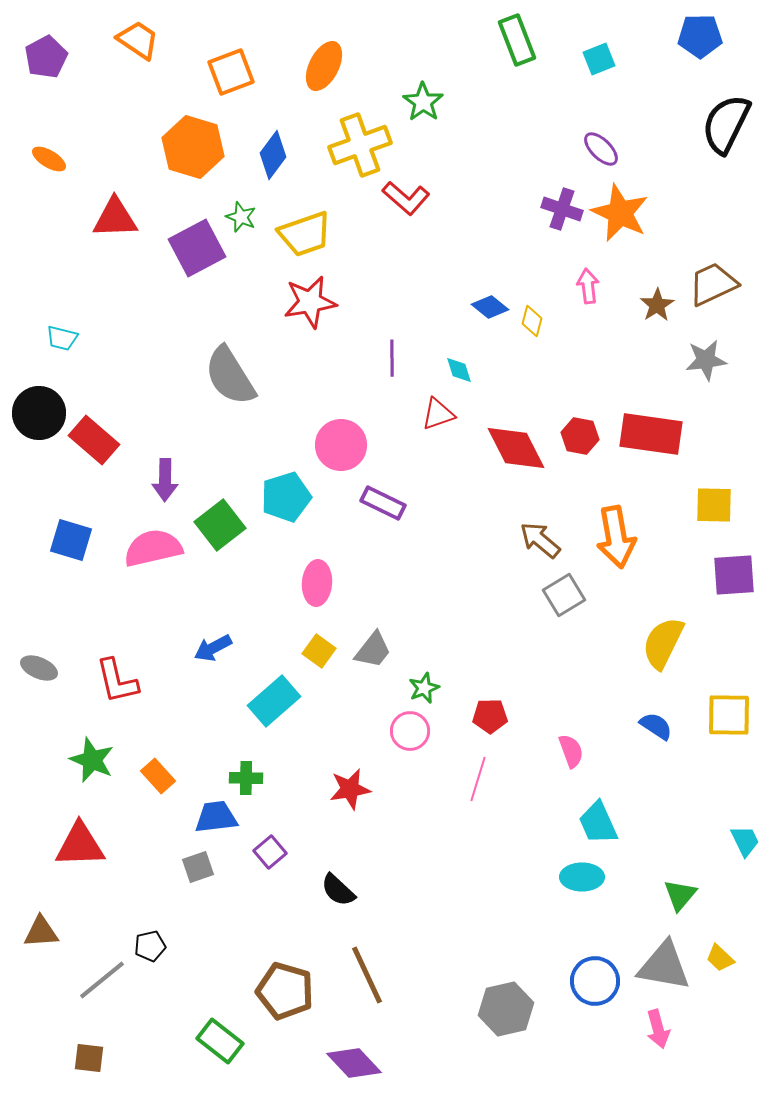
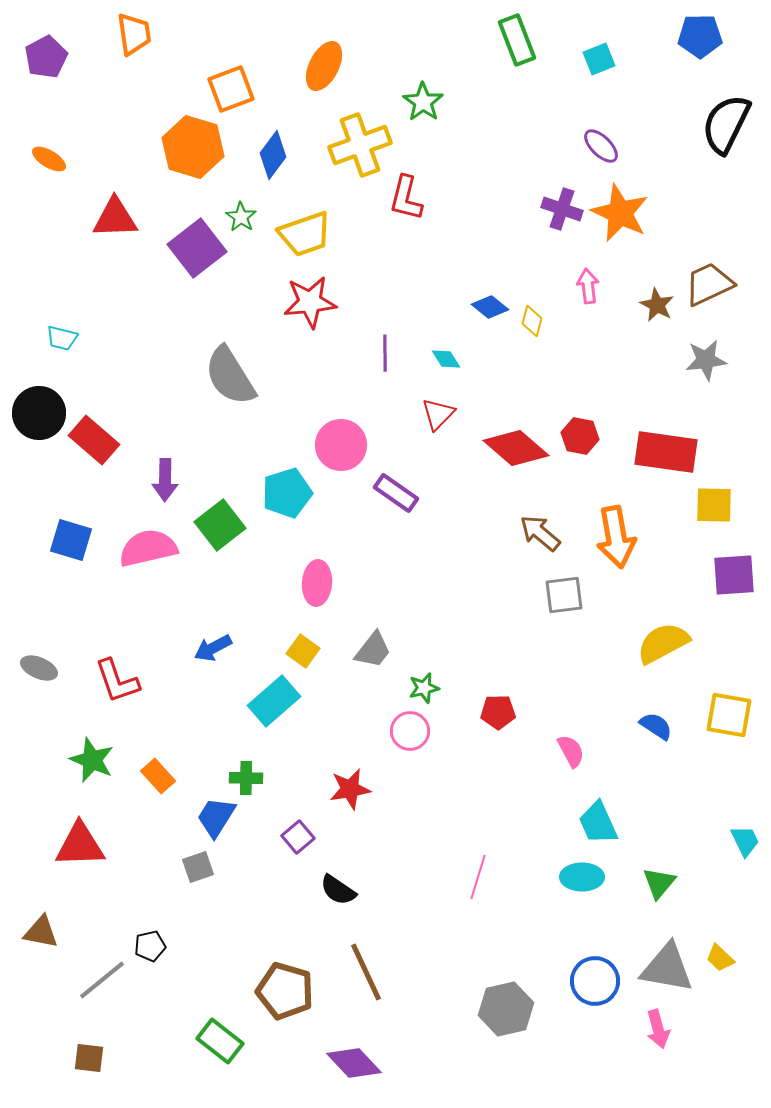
orange trapezoid at (138, 40): moved 4 px left, 6 px up; rotated 48 degrees clockwise
orange square at (231, 72): moved 17 px down
purple ellipse at (601, 149): moved 3 px up
red L-shape at (406, 198): rotated 63 degrees clockwise
green star at (241, 217): rotated 12 degrees clockwise
purple square at (197, 248): rotated 10 degrees counterclockwise
brown trapezoid at (713, 284): moved 4 px left
red star at (310, 302): rotated 4 degrees clockwise
brown star at (657, 305): rotated 12 degrees counterclockwise
purple line at (392, 358): moved 7 px left, 5 px up
cyan diamond at (459, 370): moved 13 px left, 11 px up; rotated 16 degrees counterclockwise
red triangle at (438, 414): rotated 27 degrees counterclockwise
red rectangle at (651, 434): moved 15 px right, 18 px down
red diamond at (516, 448): rotated 22 degrees counterclockwise
cyan pentagon at (286, 497): moved 1 px right, 4 px up
purple rectangle at (383, 503): moved 13 px right, 10 px up; rotated 9 degrees clockwise
brown arrow at (540, 540): moved 7 px up
pink semicircle at (153, 548): moved 5 px left
gray square at (564, 595): rotated 24 degrees clockwise
yellow semicircle at (663, 643): rotated 36 degrees clockwise
yellow square at (319, 651): moved 16 px left
red L-shape at (117, 681): rotated 6 degrees counterclockwise
green star at (424, 688): rotated 8 degrees clockwise
yellow square at (729, 715): rotated 9 degrees clockwise
red pentagon at (490, 716): moved 8 px right, 4 px up
pink semicircle at (571, 751): rotated 8 degrees counterclockwise
pink line at (478, 779): moved 98 px down
blue trapezoid at (216, 817): rotated 51 degrees counterclockwise
purple square at (270, 852): moved 28 px right, 15 px up
black semicircle at (338, 890): rotated 9 degrees counterclockwise
green triangle at (680, 895): moved 21 px left, 12 px up
brown triangle at (41, 932): rotated 15 degrees clockwise
gray triangle at (664, 966): moved 3 px right, 2 px down
brown line at (367, 975): moved 1 px left, 3 px up
